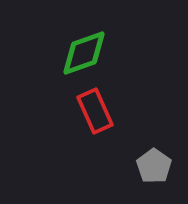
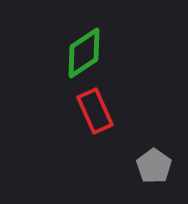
green diamond: rotated 14 degrees counterclockwise
